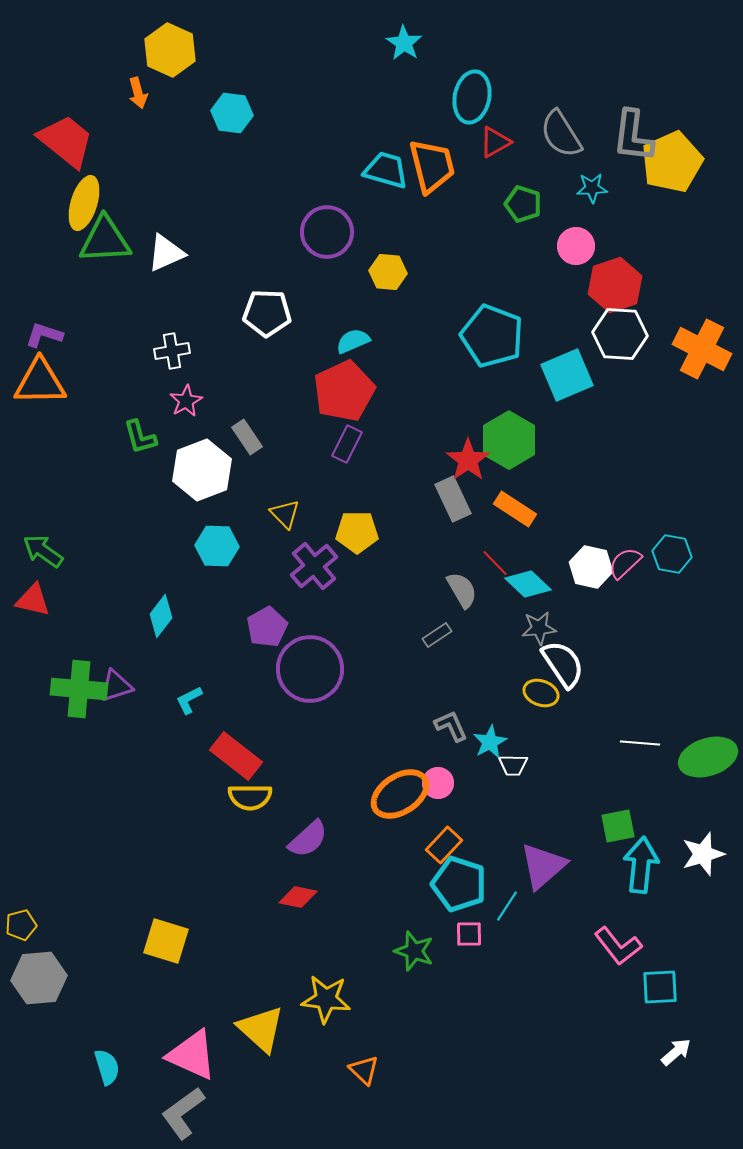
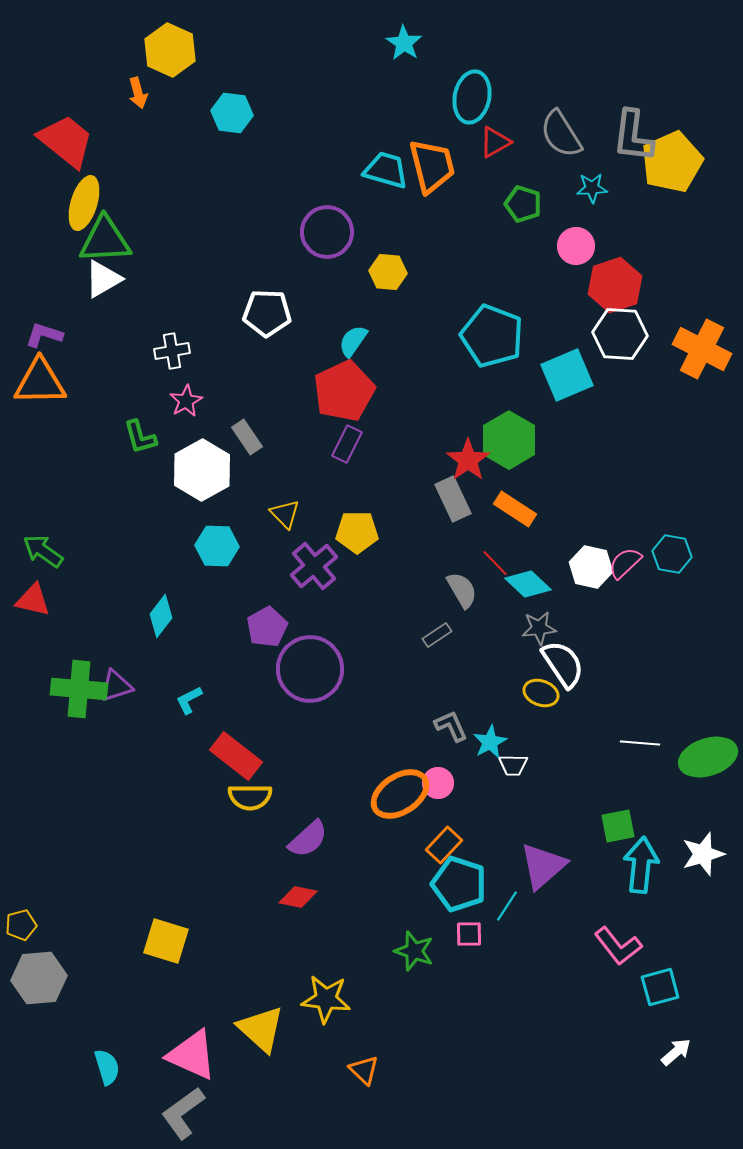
white triangle at (166, 253): moved 63 px left, 26 px down; rotated 6 degrees counterclockwise
cyan semicircle at (353, 341): rotated 32 degrees counterclockwise
white hexagon at (202, 470): rotated 8 degrees counterclockwise
cyan square at (660, 987): rotated 12 degrees counterclockwise
